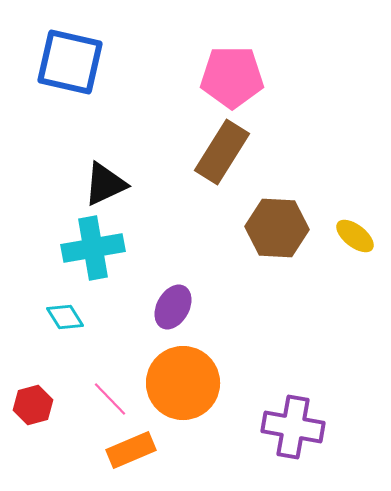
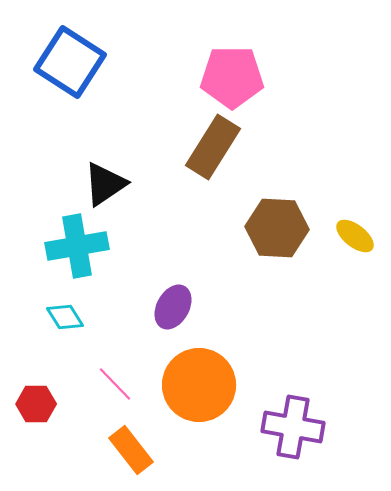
blue square: rotated 20 degrees clockwise
brown rectangle: moved 9 px left, 5 px up
black triangle: rotated 9 degrees counterclockwise
cyan cross: moved 16 px left, 2 px up
orange circle: moved 16 px right, 2 px down
pink line: moved 5 px right, 15 px up
red hexagon: moved 3 px right, 1 px up; rotated 15 degrees clockwise
orange rectangle: rotated 75 degrees clockwise
